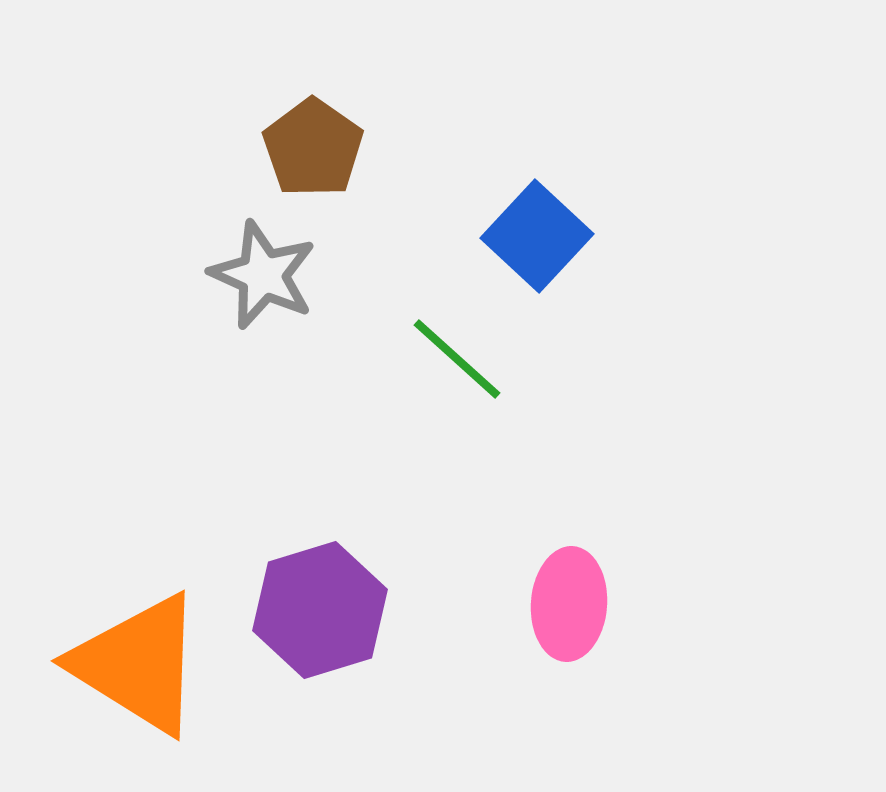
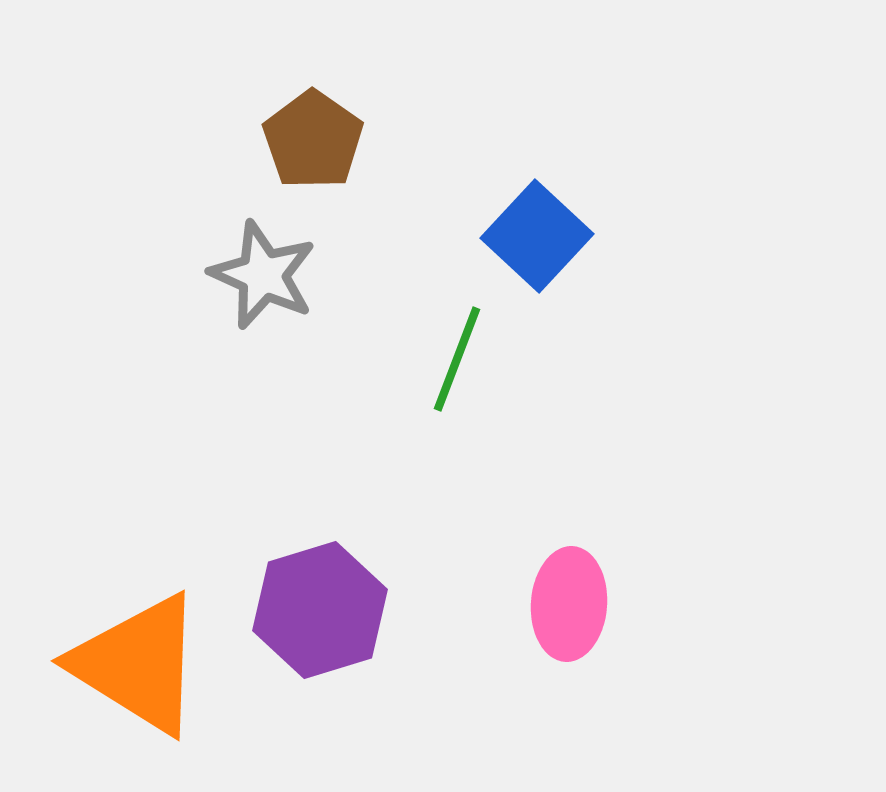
brown pentagon: moved 8 px up
green line: rotated 69 degrees clockwise
